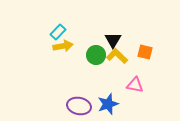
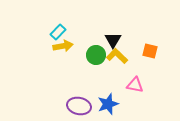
orange square: moved 5 px right, 1 px up
